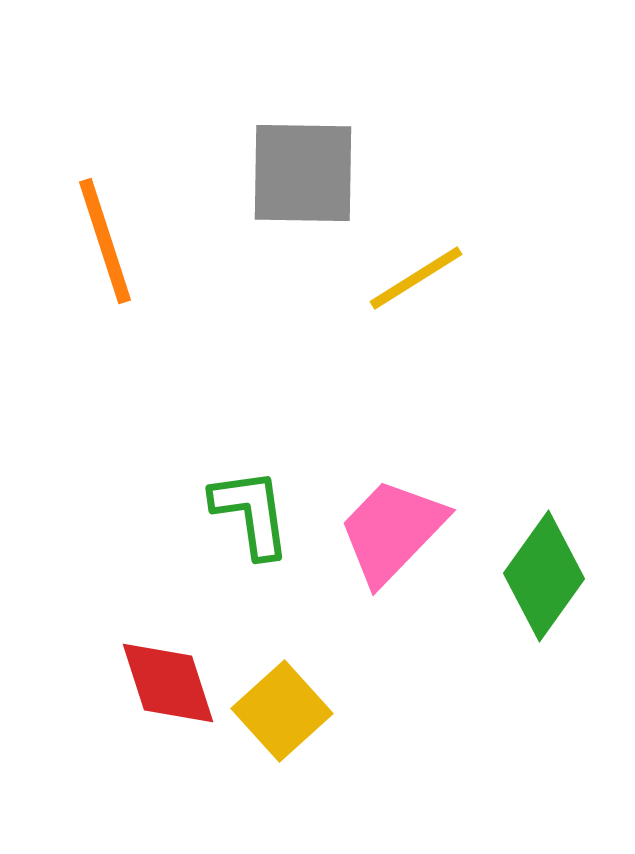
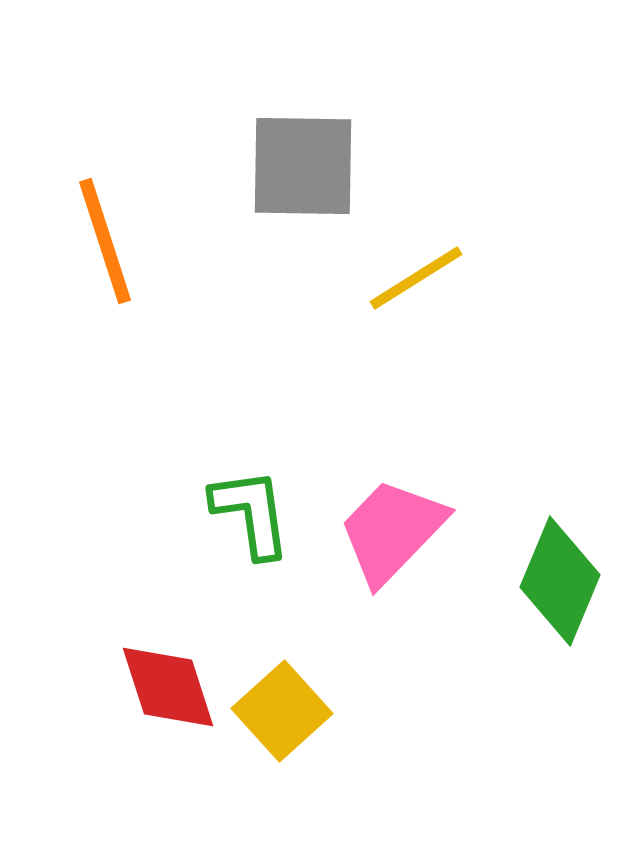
gray square: moved 7 px up
green diamond: moved 16 px right, 5 px down; rotated 13 degrees counterclockwise
red diamond: moved 4 px down
